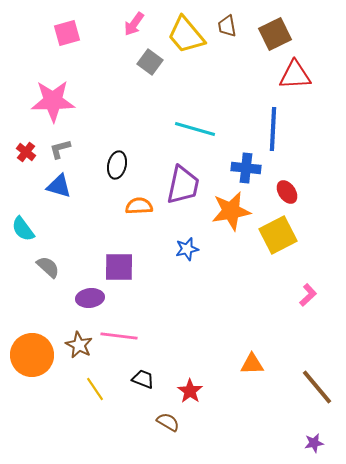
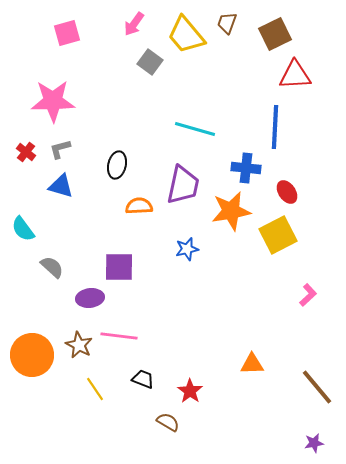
brown trapezoid: moved 3 px up; rotated 30 degrees clockwise
blue line: moved 2 px right, 2 px up
blue triangle: moved 2 px right
gray semicircle: moved 4 px right
